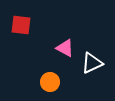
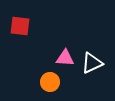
red square: moved 1 px left, 1 px down
pink triangle: moved 10 px down; rotated 24 degrees counterclockwise
